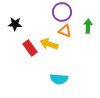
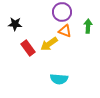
yellow arrow: rotated 54 degrees counterclockwise
red rectangle: moved 2 px left
